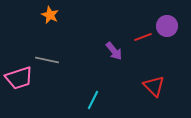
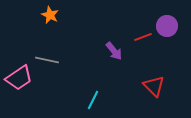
pink trapezoid: rotated 16 degrees counterclockwise
